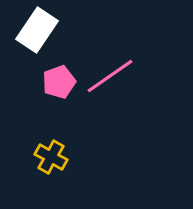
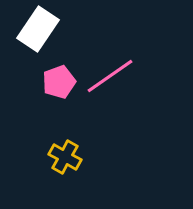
white rectangle: moved 1 px right, 1 px up
yellow cross: moved 14 px right
